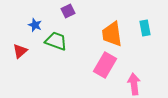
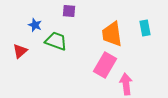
purple square: moved 1 px right; rotated 32 degrees clockwise
pink arrow: moved 8 px left
